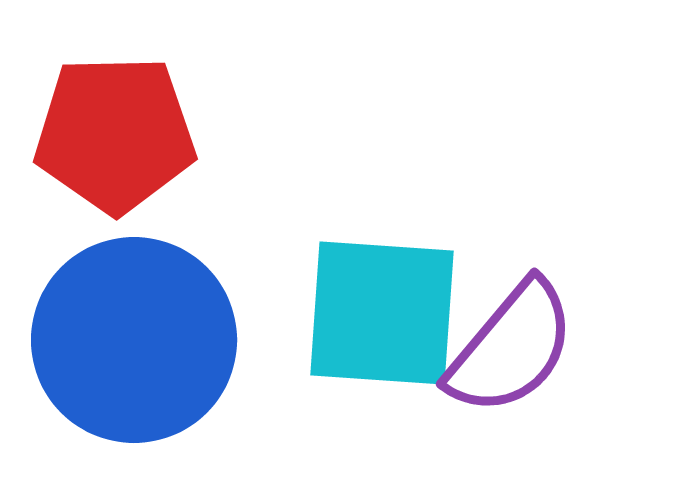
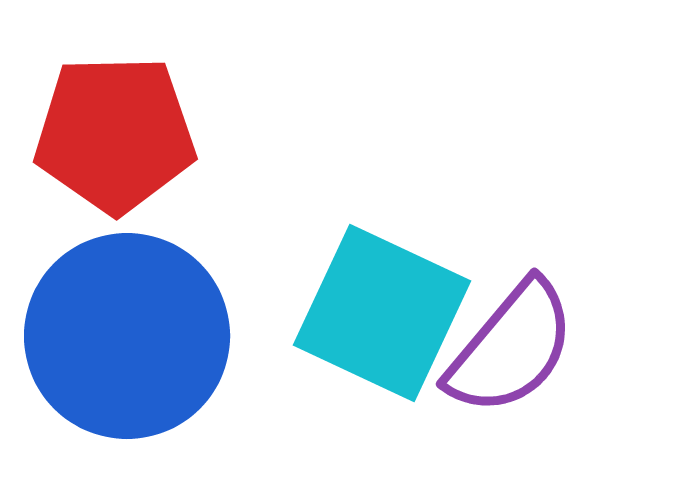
cyan square: rotated 21 degrees clockwise
blue circle: moved 7 px left, 4 px up
